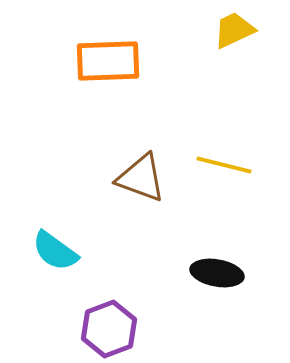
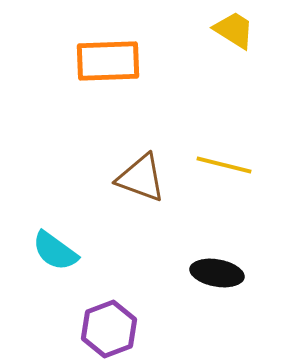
yellow trapezoid: rotated 57 degrees clockwise
